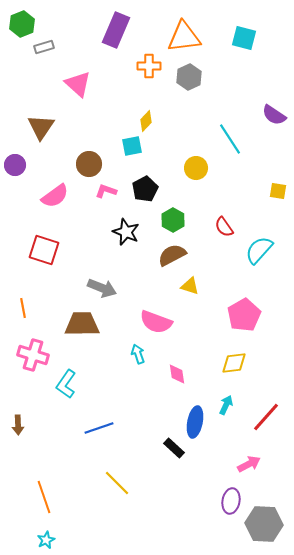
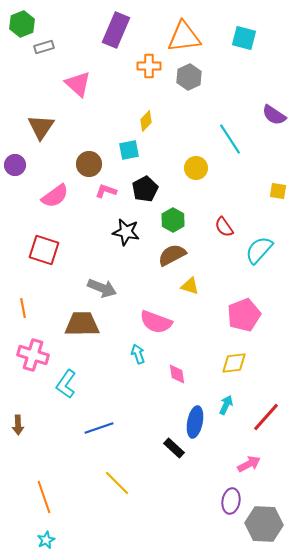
cyan square at (132, 146): moved 3 px left, 4 px down
black star at (126, 232): rotated 12 degrees counterclockwise
pink pentagon at (244, 315): rotated 8 degrees clockwise
